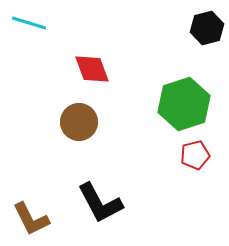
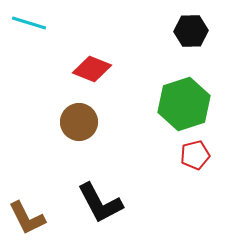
black hexagon: moved 16 px left, 3 px down; rotated 12 degrees clockwise
red diamond: rotated 48 degrees counterclockwise
brown L-shape: moved 4 px left, 1 px up
